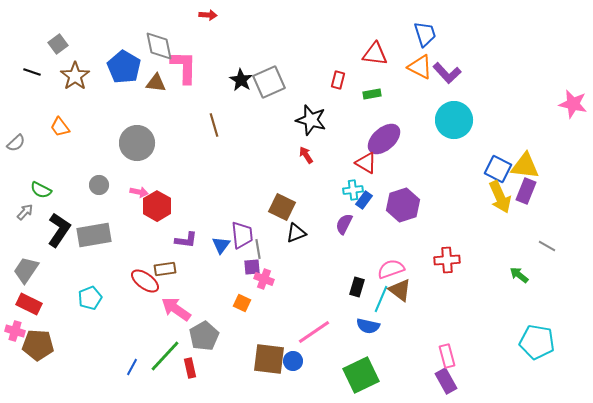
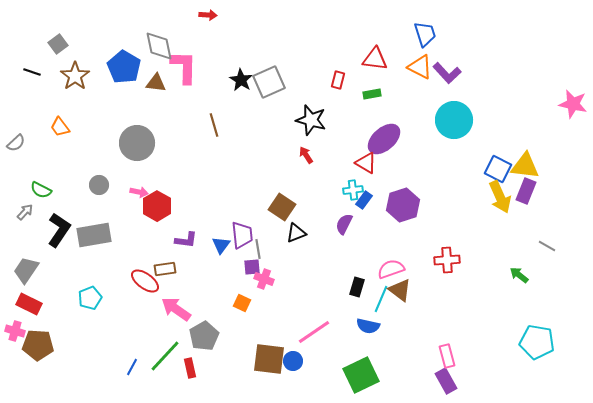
red triangle at (375, 54): moved 5 px down
brown square at (282, 207): rotated 8 degrees clockwise
